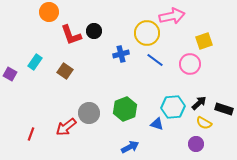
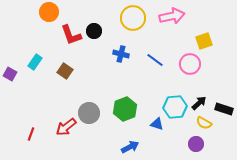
yellow circle: moved 14 px left, 15 px up
blue cross: rotated 28 degrees clockwise
cyan hexagon: moved 2 px right
